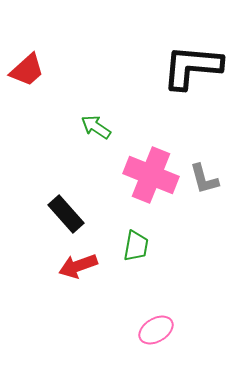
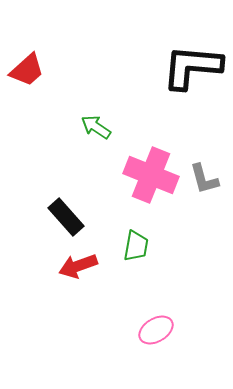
black rectangle: moved 3 px down
